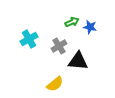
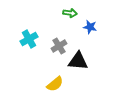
green arrow: moved 2 px left, 9 px up; rotated 32 degrees clockwise
